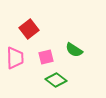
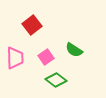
red square: moved 3 px right, 4 px up
pink square: rotated 21 degrees counterclockwise
